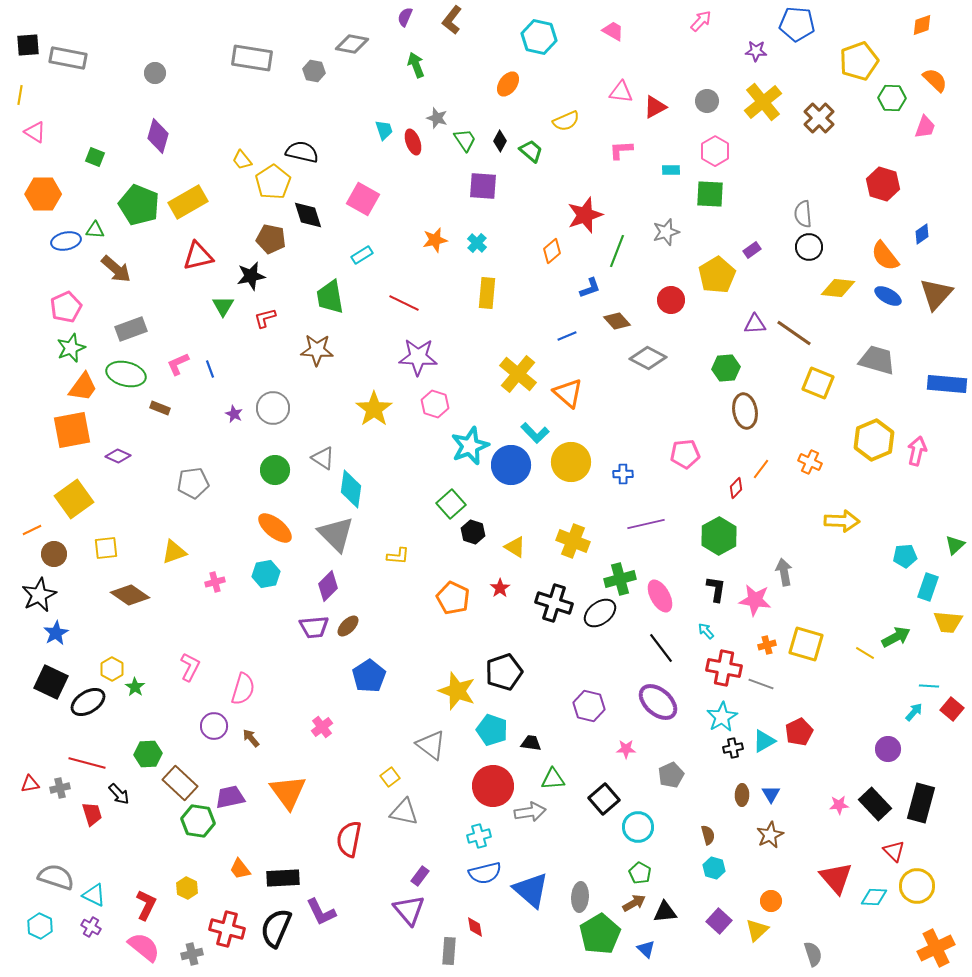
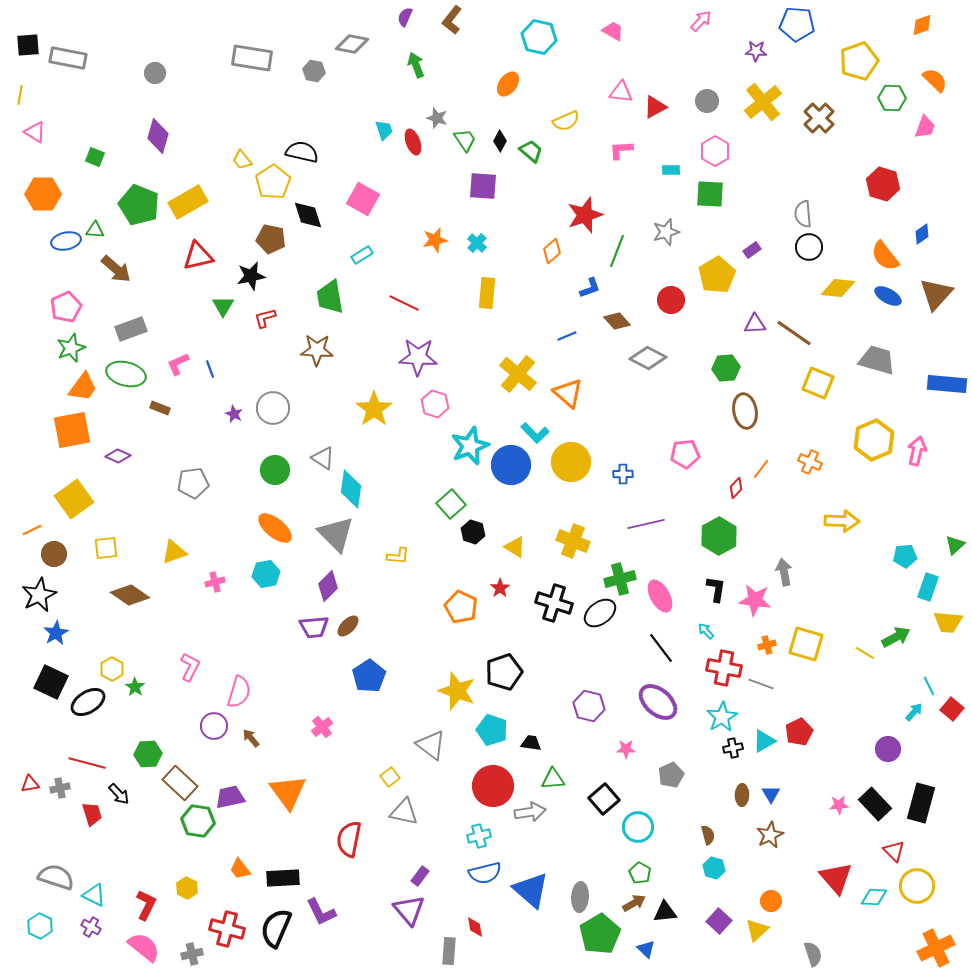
orange pentagon at (453, 598): moved 8 px right, 9 px down
cyan line at (929, 686): rotated 60 degrees clockwise
pink semicircle at (243, 689): moved 4 px left, 3 px down
